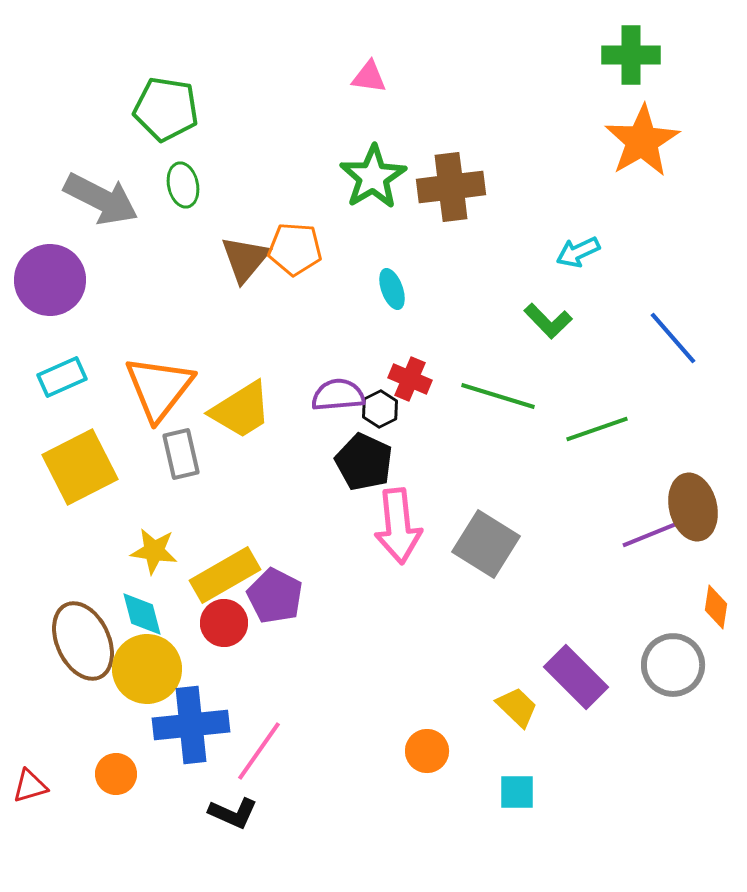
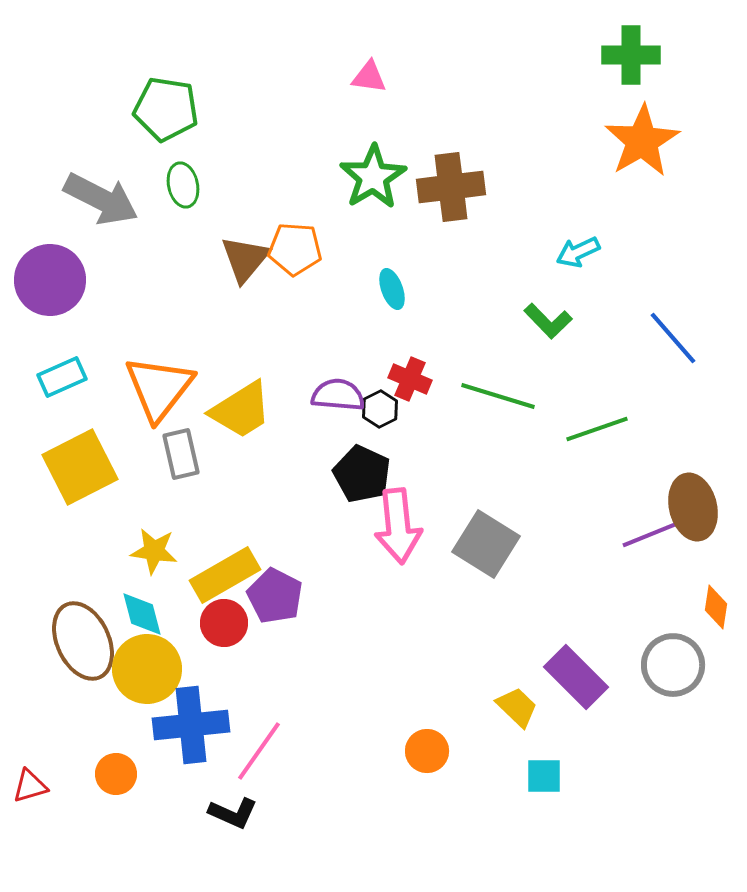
purple semicircle at (338, 395): rotated 10 degrees clockwise
black pentagon at (364, 462): moved 2 px left, 12 px down
cyan square at (517, 792): moved 27 px right, 16 px up
